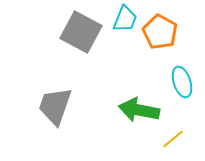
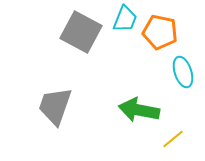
orange pentagon: rotated 16 degrees counterclockwise
cyan ellipse: moved 1 px right, 10 px up
